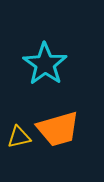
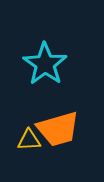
yellow triangle: moved 10 px right, 3 px down; rotated 10 degrees clockwise
